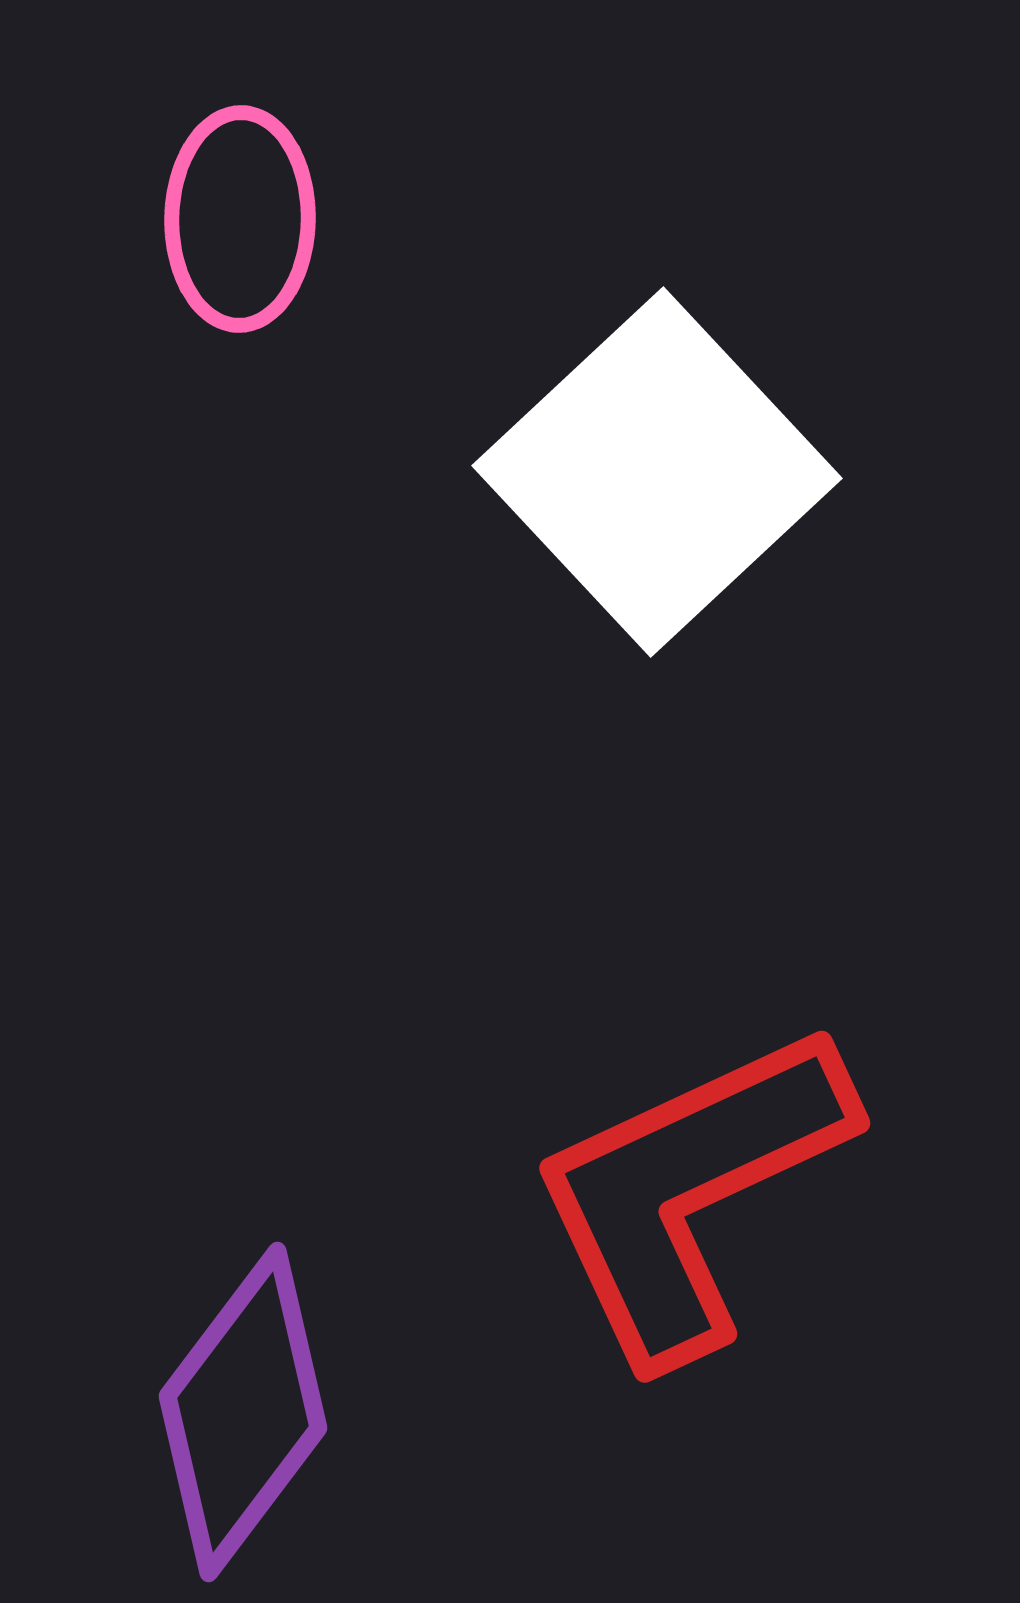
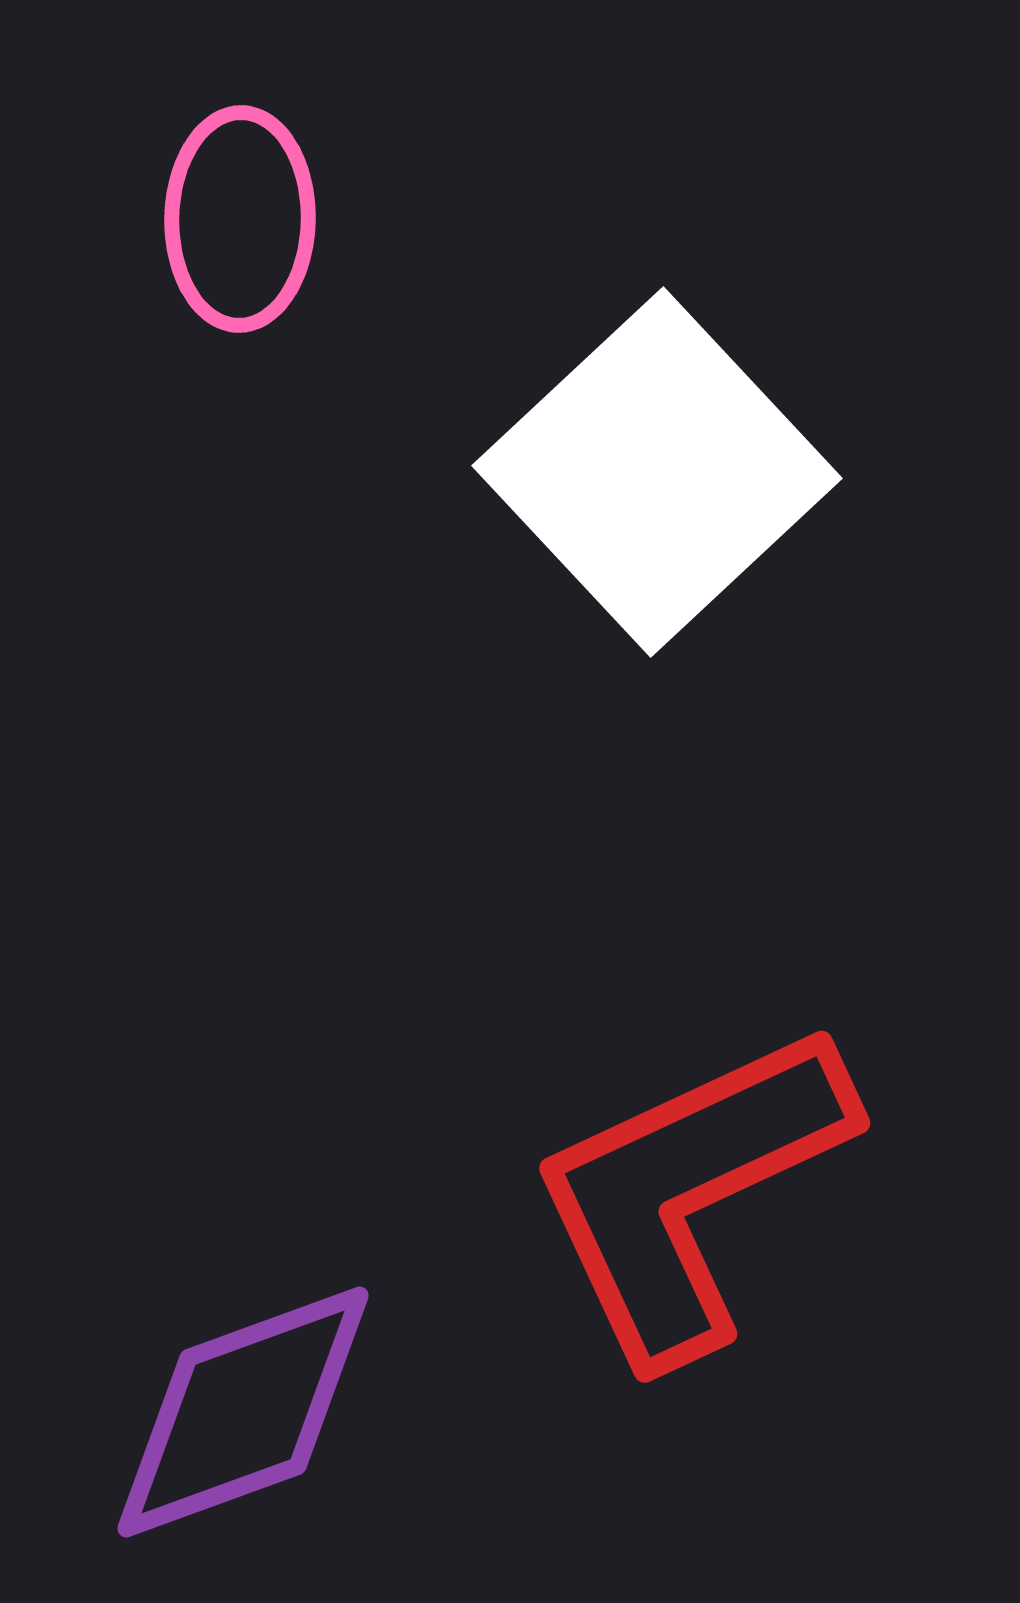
purple diamond: rotated 33 degrees clockwise
